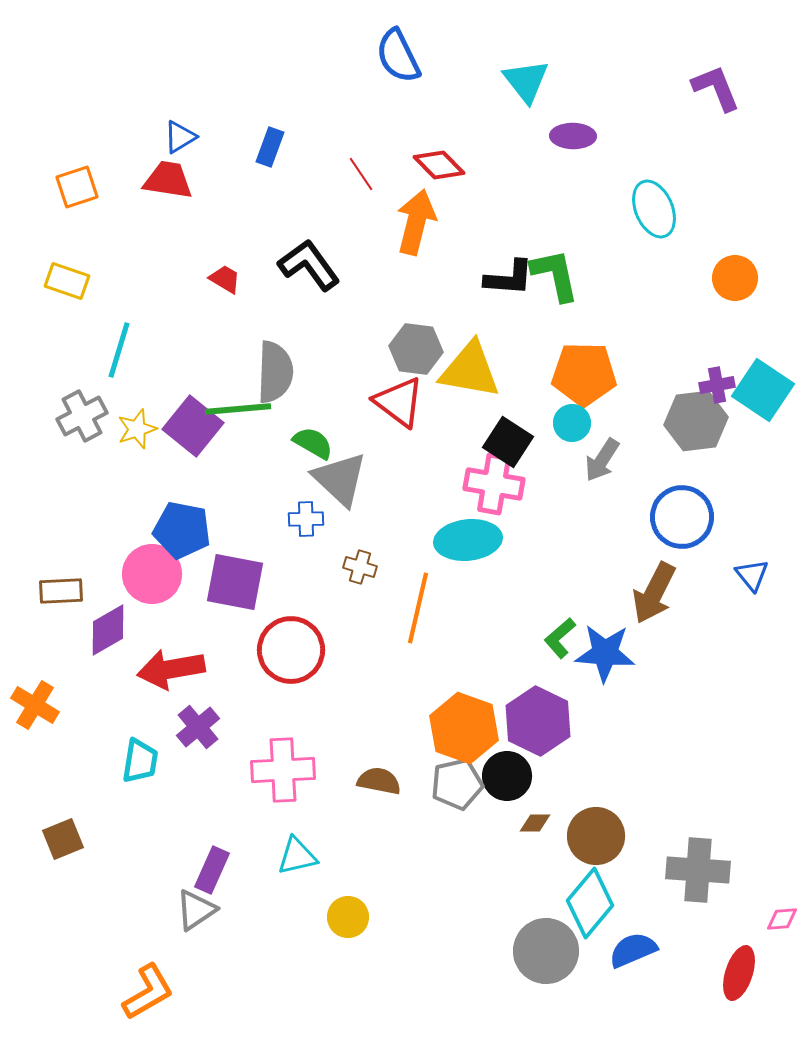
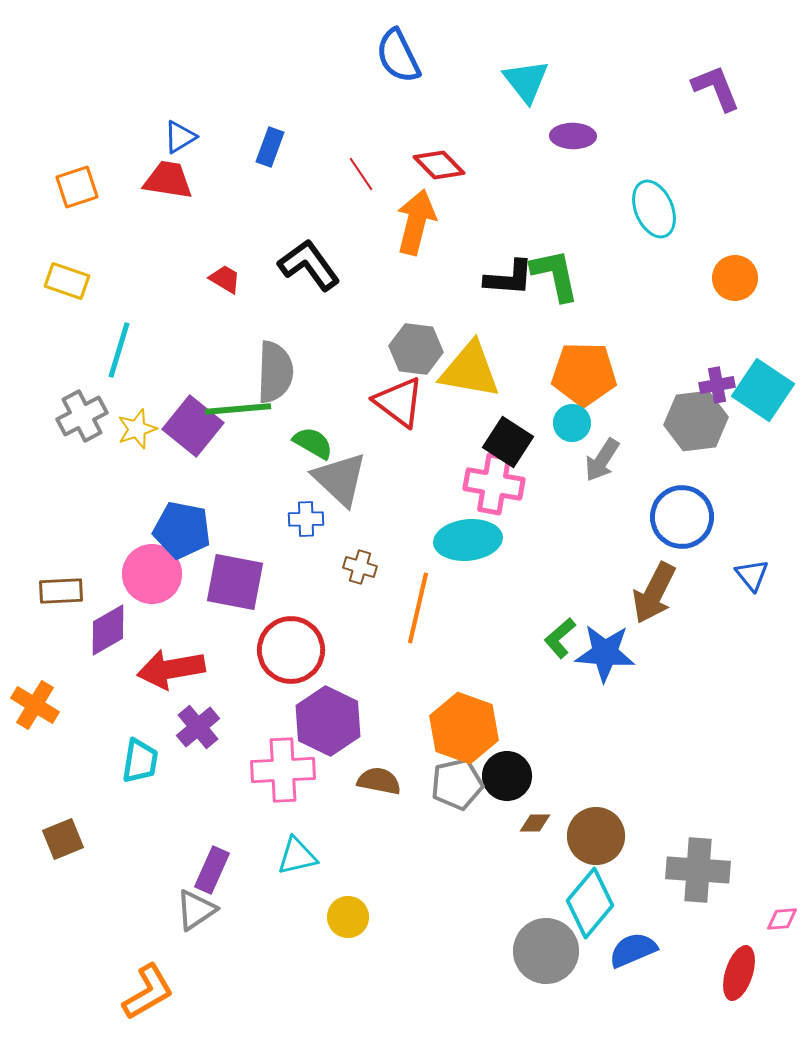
purple hexagon at (538, 721): moved 210 px left
